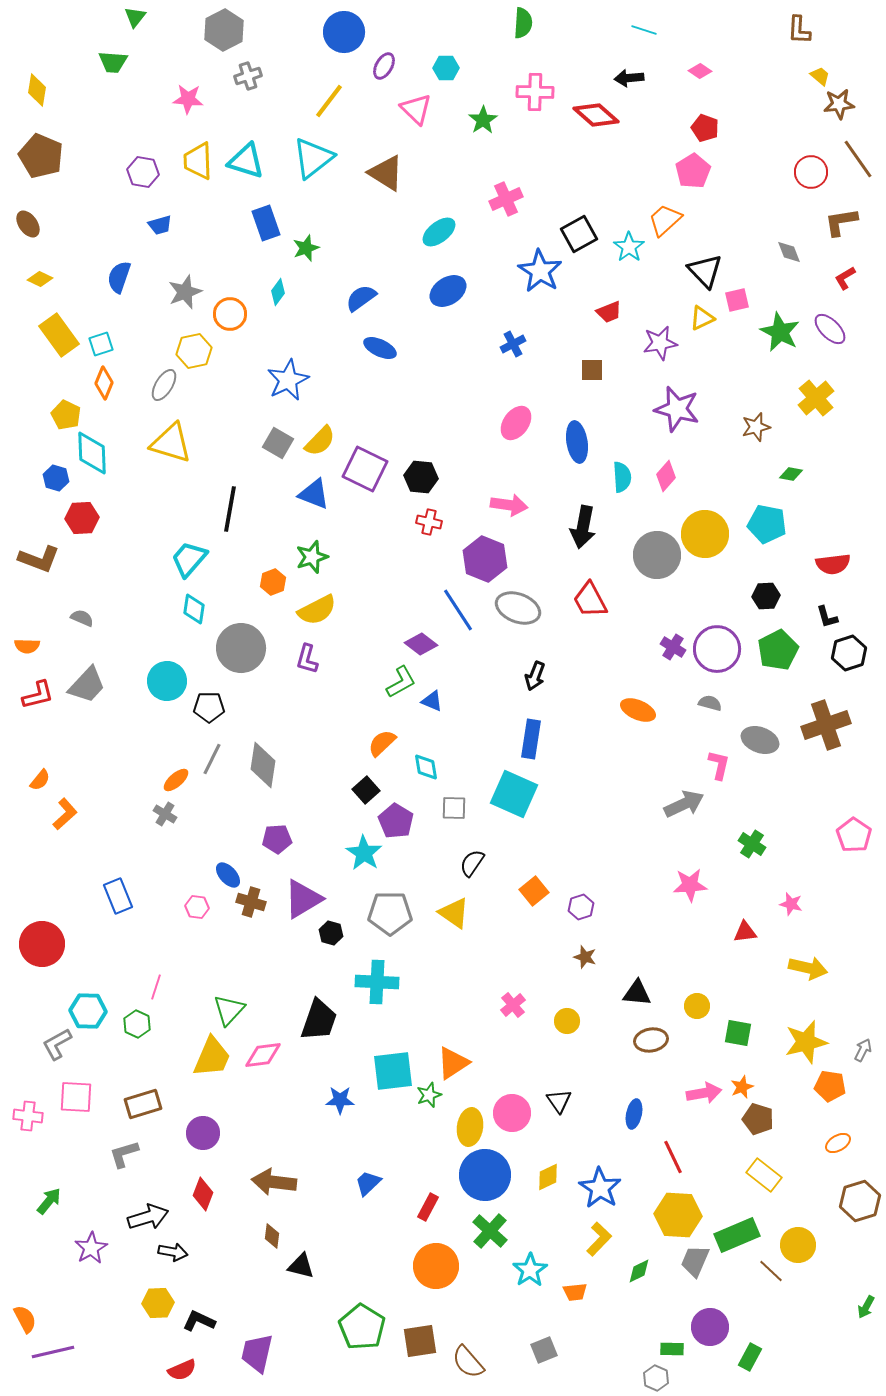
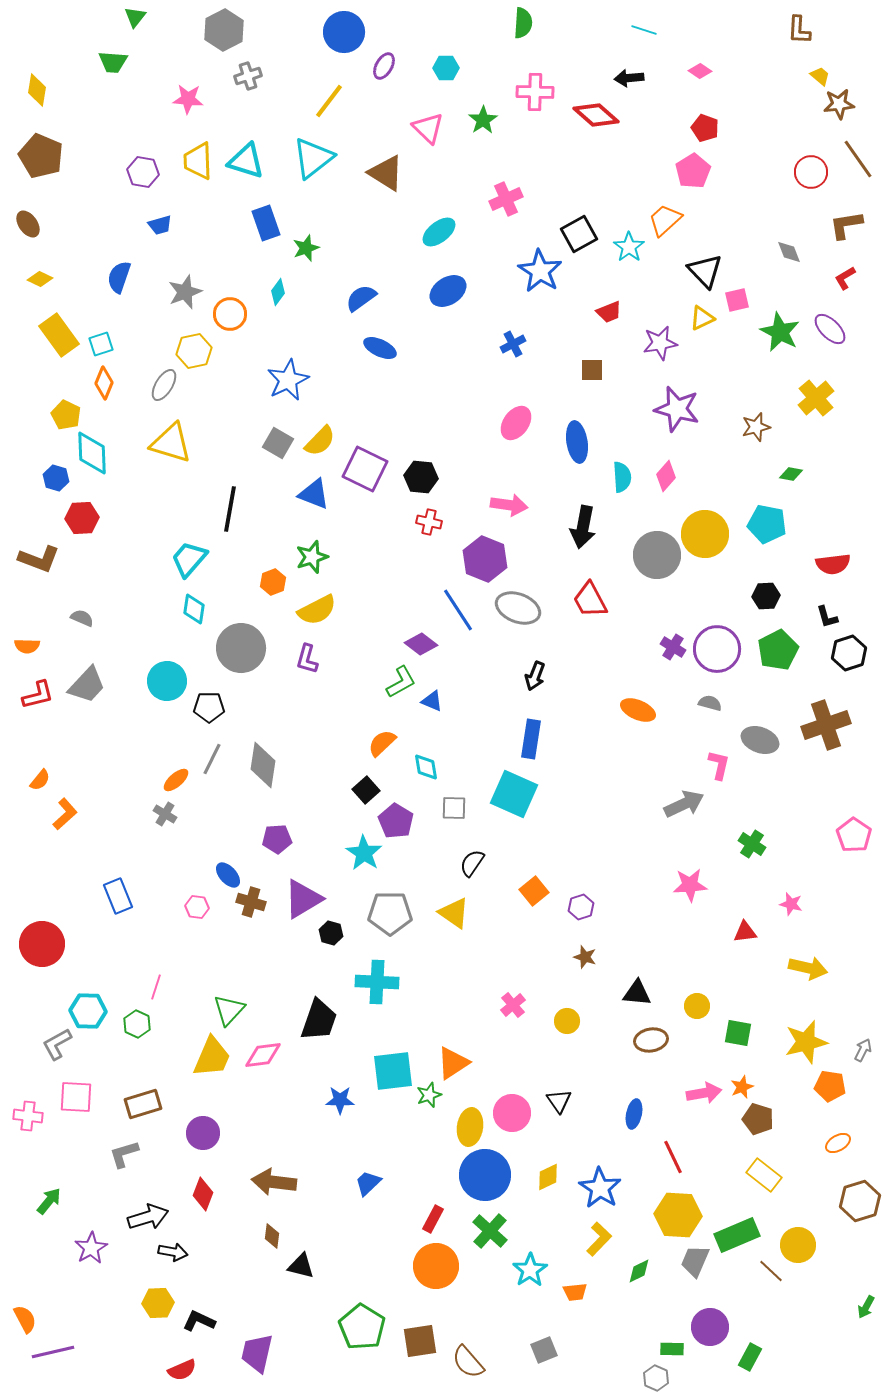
pink triangle at (416, 109): moved 12 px right, 19 px down
brown L-shape at (841, 222): moved 5 px right, 3 px down
red rectangle at (428, 1207): moved 5 px right, 12 px down
